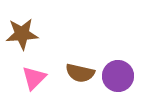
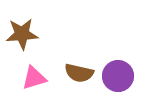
brown semicircle: moved 1 px left
pink triangle: rotated 28 degrees clockwise
